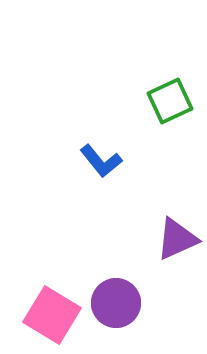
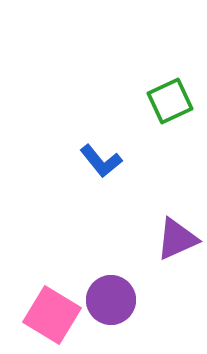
purple circle: moved 5 px left, 3 px up
